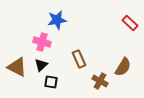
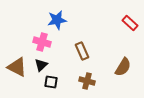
brown rectangle: moved 3 px right, 8 px up
brown cross: moved 13 px left; rotated 14 degrees counterclockwise
